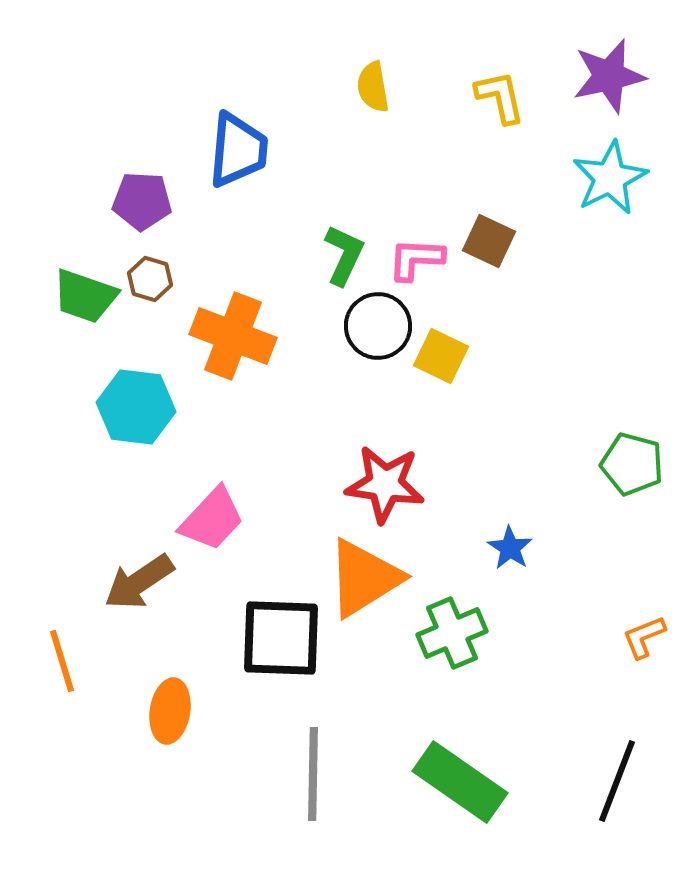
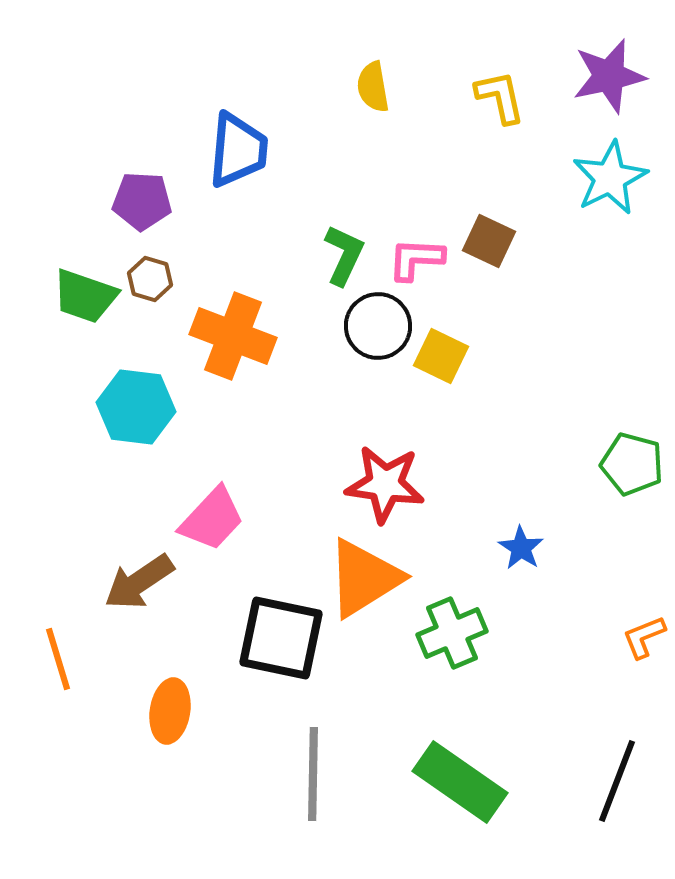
blue star: moved 11 px right
black square: rotated 10 degrees clockwise
orange line: moved 4 px left, 2 px up
